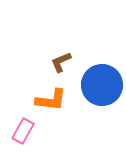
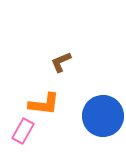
blue circle: moved 1 px right, 31 px down
orange L-shape: moved 7 px left, 4 px down
